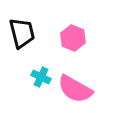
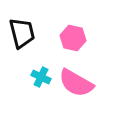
pink hexagon: rotated 10 degrees counterclockwise
pink semicircle: moved 1 px right, 6 px up
